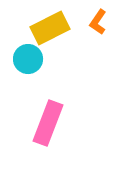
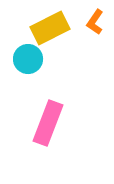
orange L-shape: moved 3 px left
